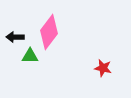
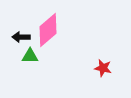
pink diamond: moved 1 px left, 2 px up; rotated 12 degrees clockwise
black arrow: moved 6 px right
